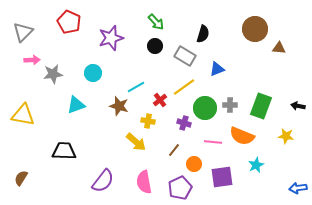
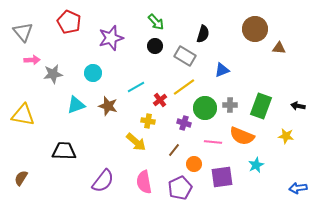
gray triangle: rotated 25 degrees counterclockwise
blue triangle: moved 5 px right, 1 px down
brown star: moved 11 px left
